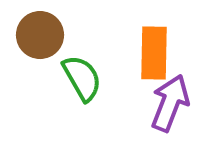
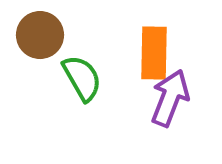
purple arrow: moved 5 px up
